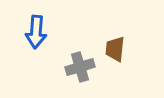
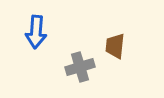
brown trapezoid: moved 3 px up
